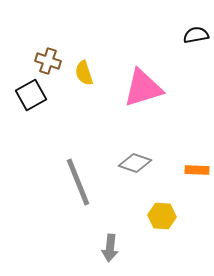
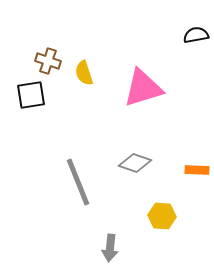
black square: rotated 20 degrees clockwise
